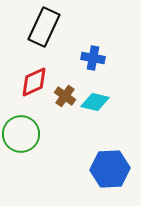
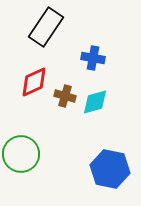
black rectangle: moved 2 px right; rotated 9 degrees clockwise
brown cross: rotated 20 degrees counterclockwise
cyan diamond: rotated 28 degrees counterclockwise
green circle: moved 20 px down
blue hexagon: rotated 15 degrees clockwise
